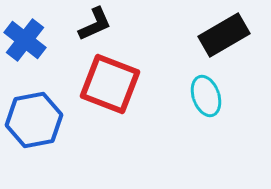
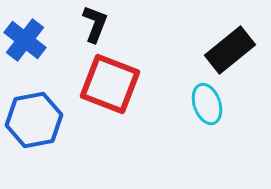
black L-shape: rotated 45 degrees counterclockwise
black rectangle: moved 6 px right, 15 px down; rotated 9 degrees counterclockwise
cyan ellipse: moved 1 px right, 8 px down
